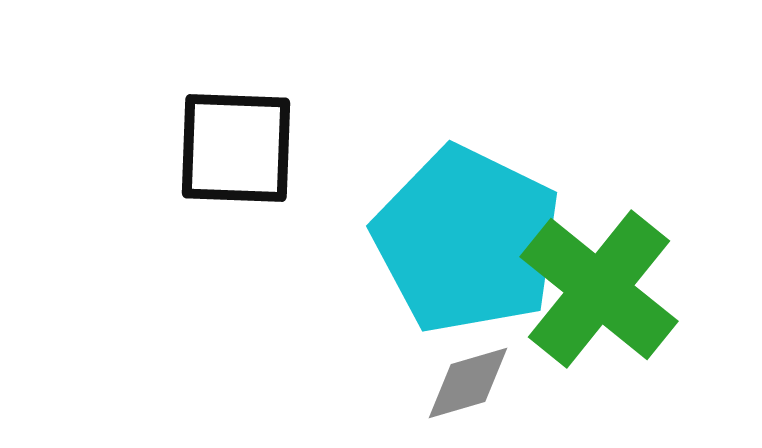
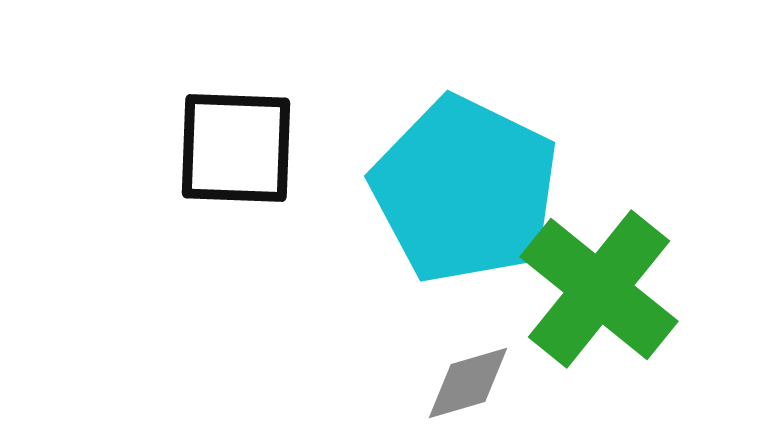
cyan pentagon: moved 2 px left, 50 px up
